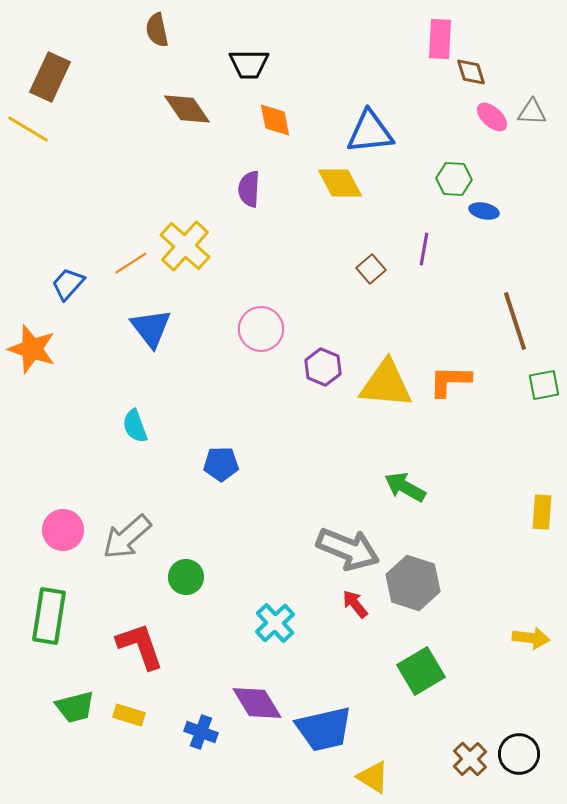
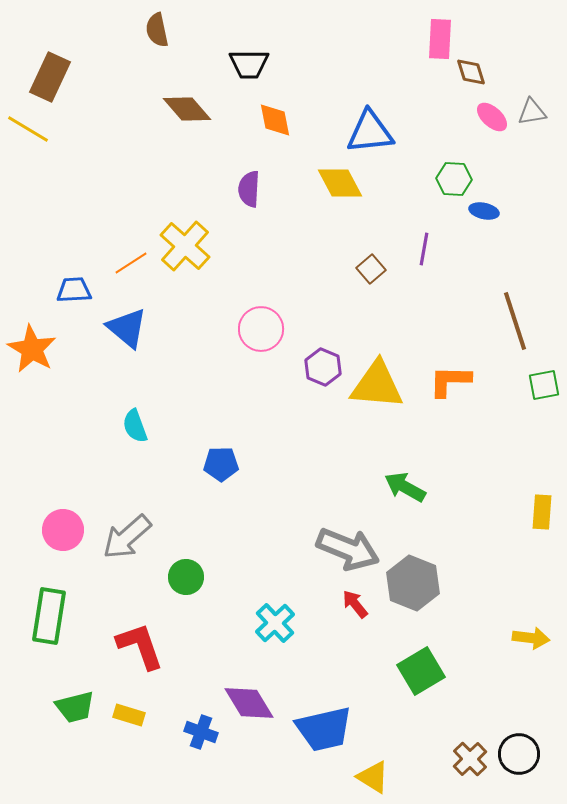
brown diamond at (187, 109): rotated 6 degrees counterclockwise
gray triangle at (532, 112): rotated 12 degrees counterclockwise
blue trapezoid at (68, 284): moved 6 px right, 6 px down; rotated 45 degrees clockwise
blue triangle at (151, 328): moved 24 px left; rotated 12 degrees counterclockwise
orange star at (32, 349): rotated 12 degrees clockwise
yellow triangle at (386, 384): moved 9 px left, 1 px down
gray hexagon at (413, 583): rotated 4 degrees clockwise
purple diamond at (257, 703): moved 8 px left
